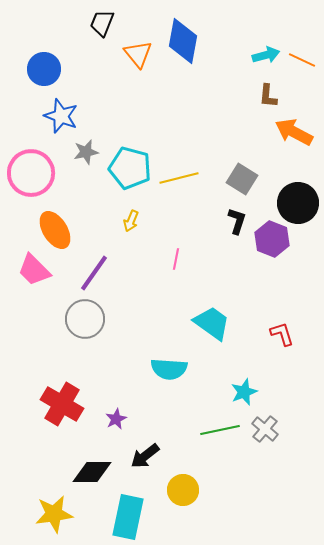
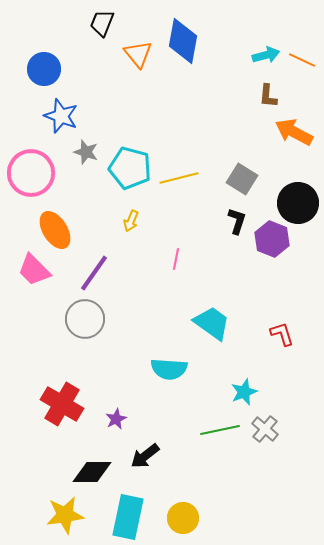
gray star: rotated 30 degrees clockwise
yellow circle: moved 28 px down
yellow star: moved 11 px right, 1 px down
